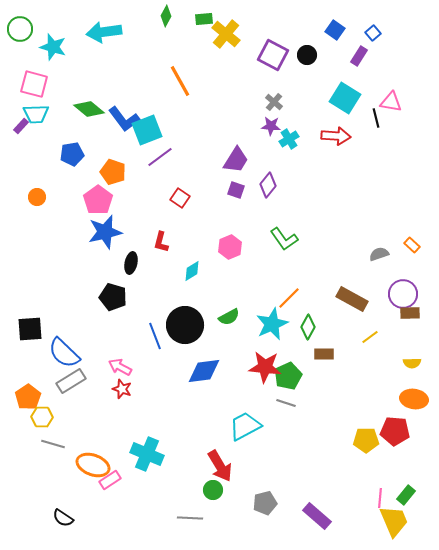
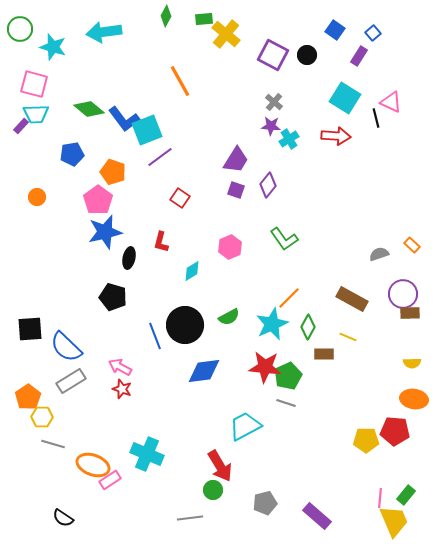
pink triangle at (391, 102): rotated 15 degrees clockwise
black ellipse at (131, 263): moved 2 px left, 5 px up
yellow line at (370, 337): moved 22 px left; rotated 60 degrees clockwise
blue semicircle at (64, 353): moved 2 px right, 6 px up
gray line at (190, 518): rotated 10 degrees counterclockwise
